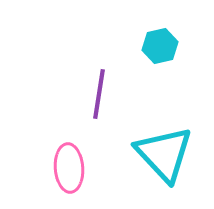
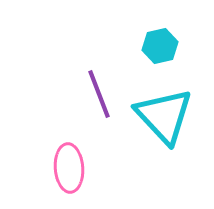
purple line: rotated 30 degrees counterclockwise
cyan triangle: moved 38 px up
